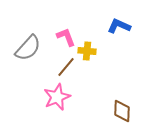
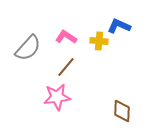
pink L-shape: rotated 35 degrees counterclockwise
yellow cross: moved 12 px right, 10 px up
pink star: rotated 16 degrees clockwise
